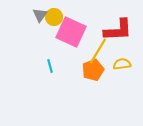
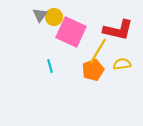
red L-shape: rotated 16 degrees clockwise
